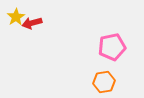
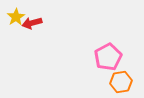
pink pentagon: moved 4 px left, 10 px down; rotated 16 degrees counterclockwise
orange hexagon: moved 17 px right
